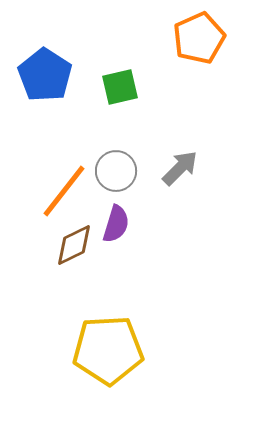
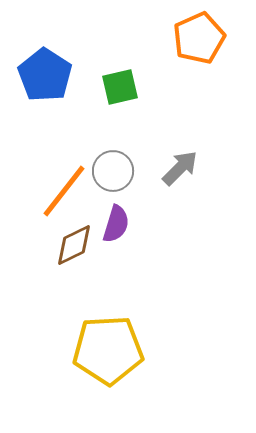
gray circle: moved 3 px left
